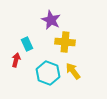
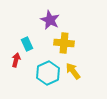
purple star: moved 1 px left
yellow cross: moved 1 px left, 1 px down
cyan hexagon: rotated 15 degrees clockwise
